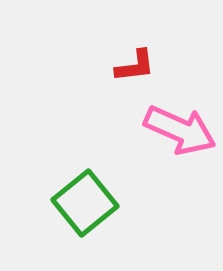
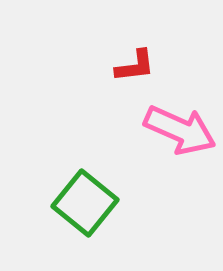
green square: rotated 12 degrees counterclockwise
